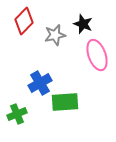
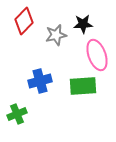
black star: rotated 24 degrees counterclockwise
gray star: moved 1 px right
blue cross: moved 2 px up; rotated 15 degrees clockwise
green rectangle: moved 18 px right, 16 px up
